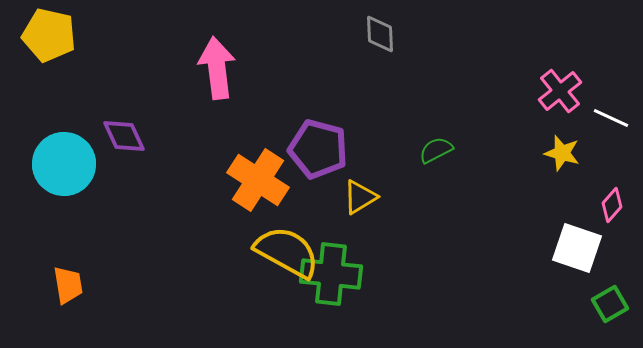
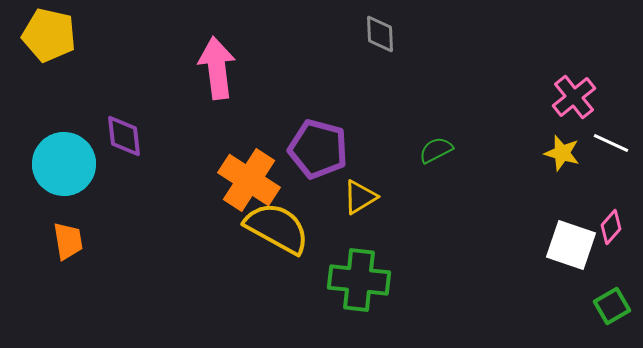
pink cross: moved 14 px right, 6 px down
white line: moved 25 px down
purple diamond: rotated 18 degrees clockwise
orange cross: moved 9 px left
pink diamond: moved 1 px left, 22 px down
white square: moved 6 px left, 3 px up
yellow semicircle: moved 10 px left, 24 px up
green cross: moved 28 px right, 6 px down
orange trapezoid: moved 44 px up
green square: moved 2 px right, 2 px down
